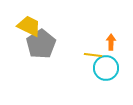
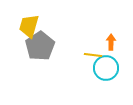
yellow trapezoid: rotated 100 degrees counterclockwise
gray pentagon: moved 1 px left, 2 px down
